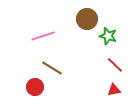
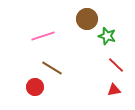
green star: moved 1 px left
red line: moved 1 px right
